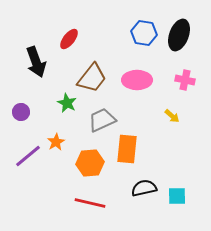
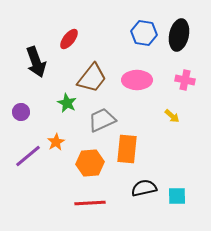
black ellipse: rotated 8 degrees counterclockwise
red line: rotated 16 degrees counterclockwise
